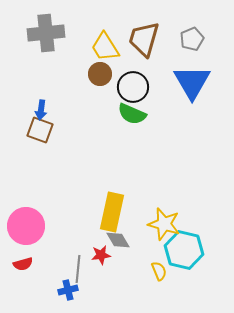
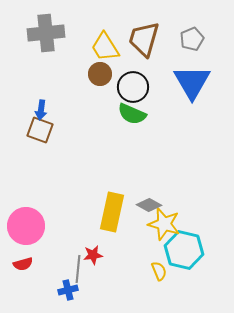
gray diamond: moved 31 px right, 35 px up; rotated 30 degrees counterclockwise
red star: moved 8 px left
